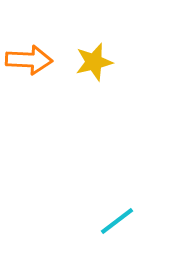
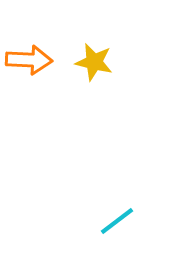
yellow star: rotated 27 degrees clockwise
